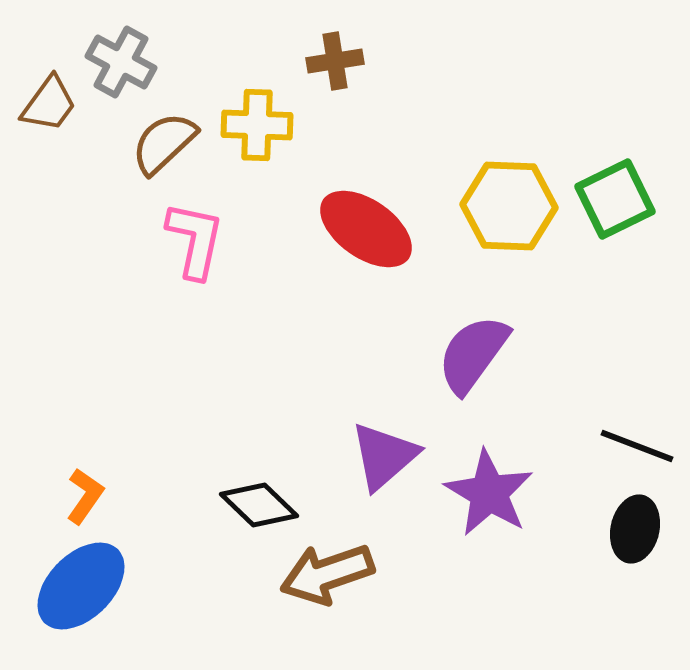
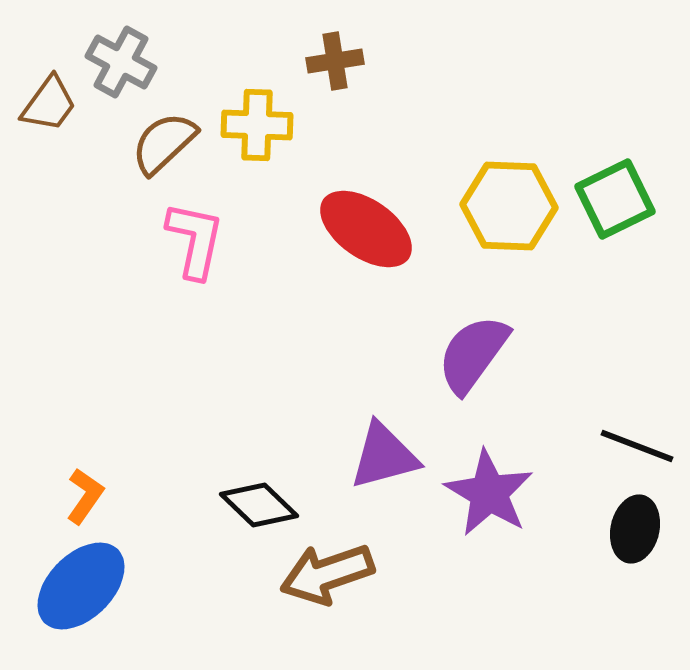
purple triangle: rotated 26 degrees clockwise
